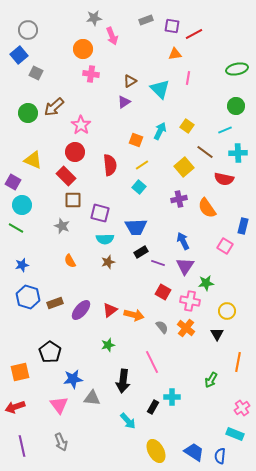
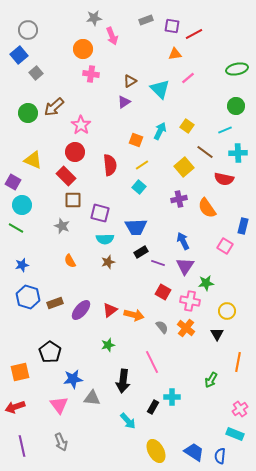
gray square at (36, 73): rotated 24 degrees clockwise
pink line at (188, 78): rotated 40 degrees clockwise
pink cross at (242, 408): moved 2 px left, 1 px down
